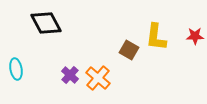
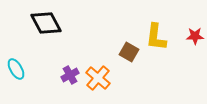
brown square: moved 2 px down
cyan ellipse: rotated 20 degrees counterclockwise
purple cross: rotated 18 degrees clockwise
